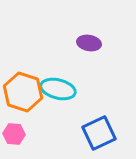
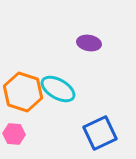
cyan ellipse: rotated 16 degrees clockwise
blue square: moved 1 px right
